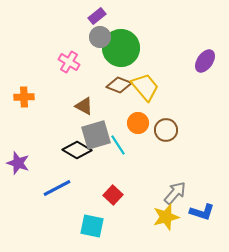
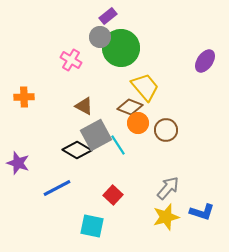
purple rectangle: moved 11 px right
pink cross: moved 2 px right, 2 px up
brown diamond: moved 11 px right, 22 px down
gray square: rotated 12 degrees counterclockwise
gray arrow: moved 7 px left, 5 px up
